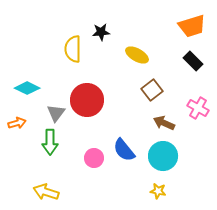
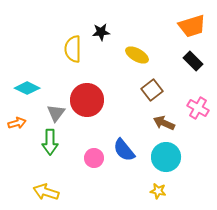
cyan circle: moved 3 px right, 1 px down
